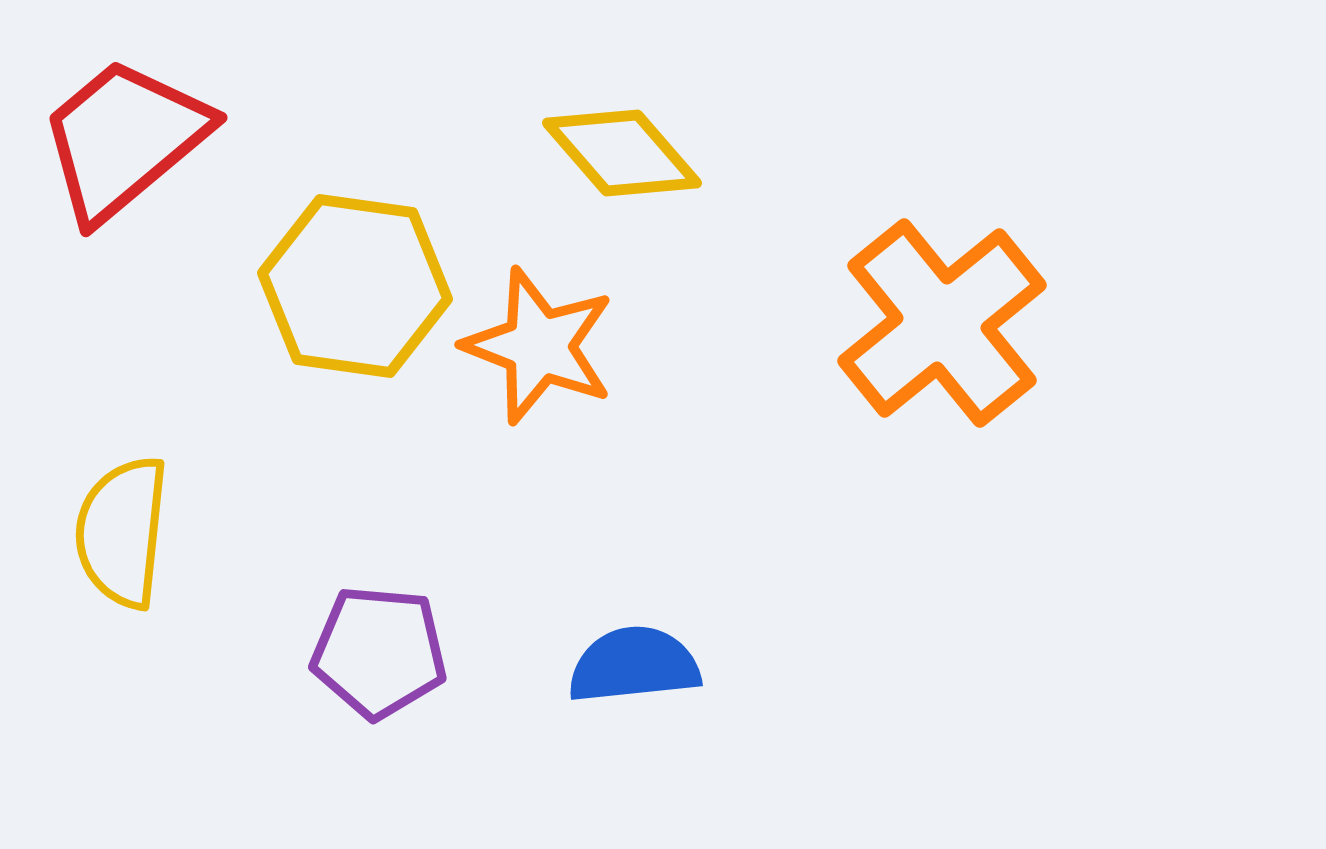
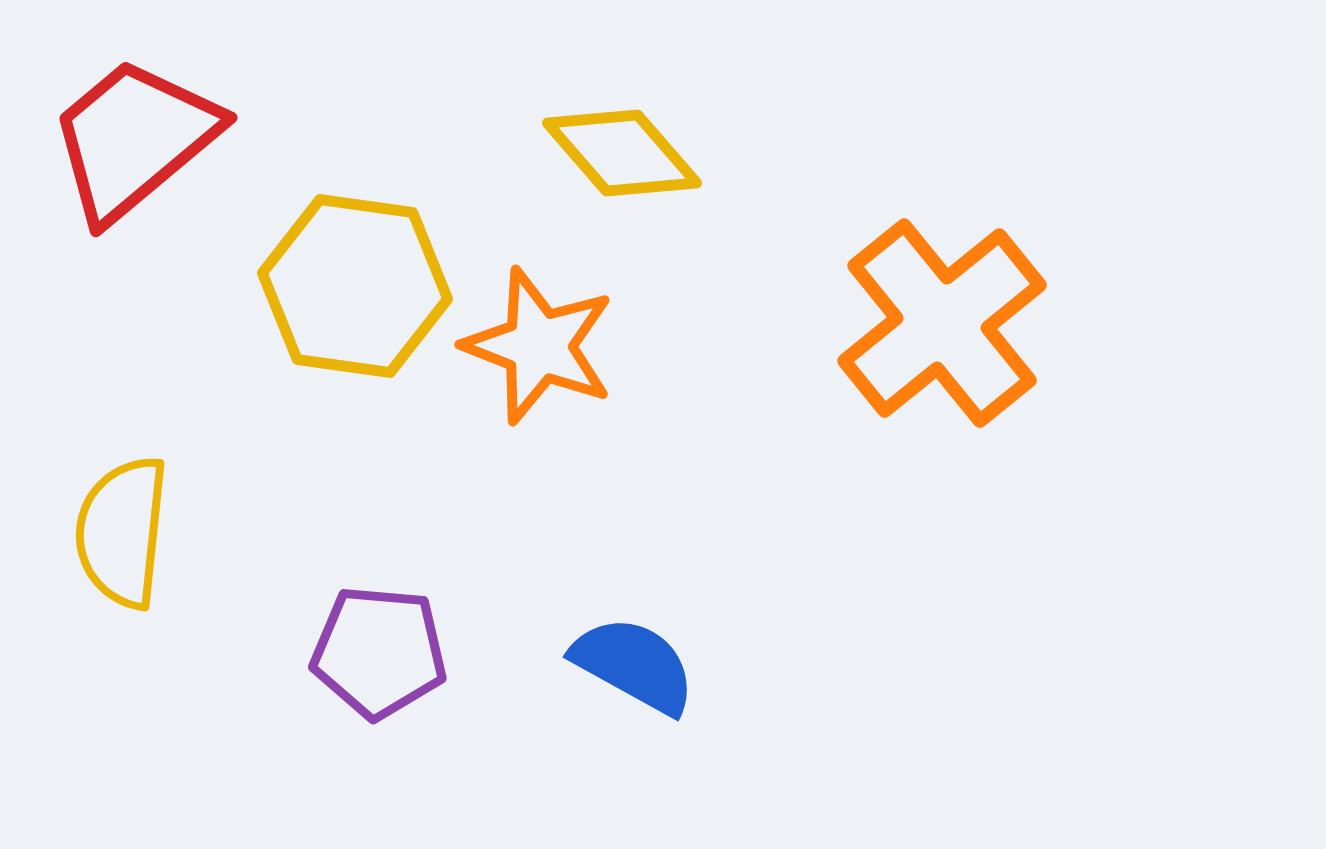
red trapezoid: moved 10 px right
blue semicircle: rotated 35 degrees clockwise
